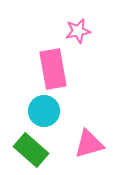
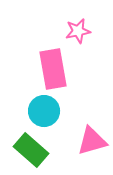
pink triangle: moved 3 px right, 3 px up
